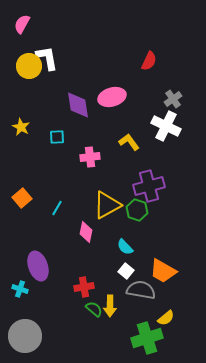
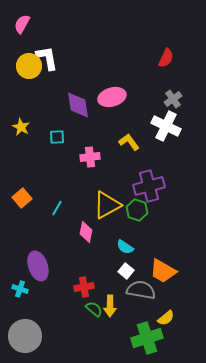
red semicircle: moved 17 px right, 3 px up
cyan semicircle: rotated 12 degrees counterclockwise
